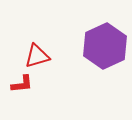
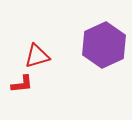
purple hexagon: moved 1 px left, 1 px up
